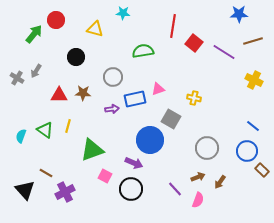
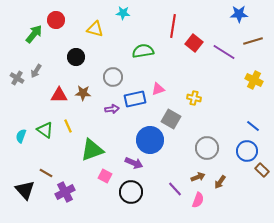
yellow line at (68, 126): rotated 40 degrees counterclockwise
black circle at (131, 189): moved 3 px down
